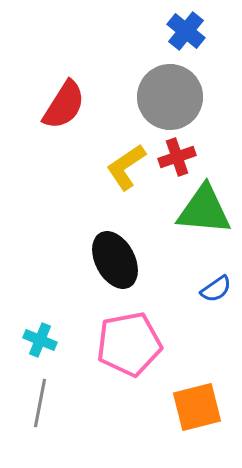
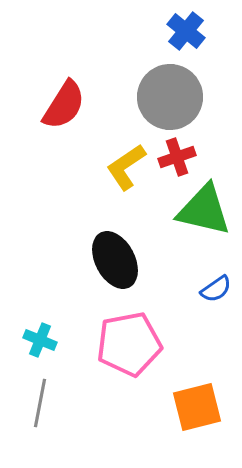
green triangle: rotated 8 degrees clockwise
